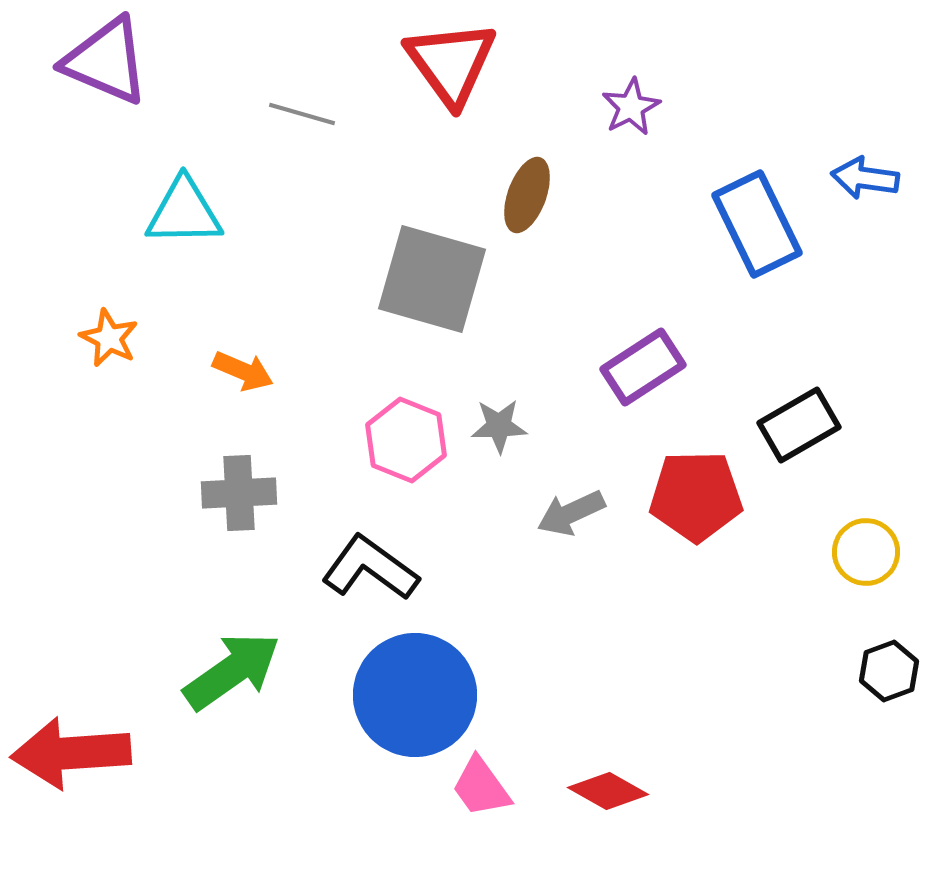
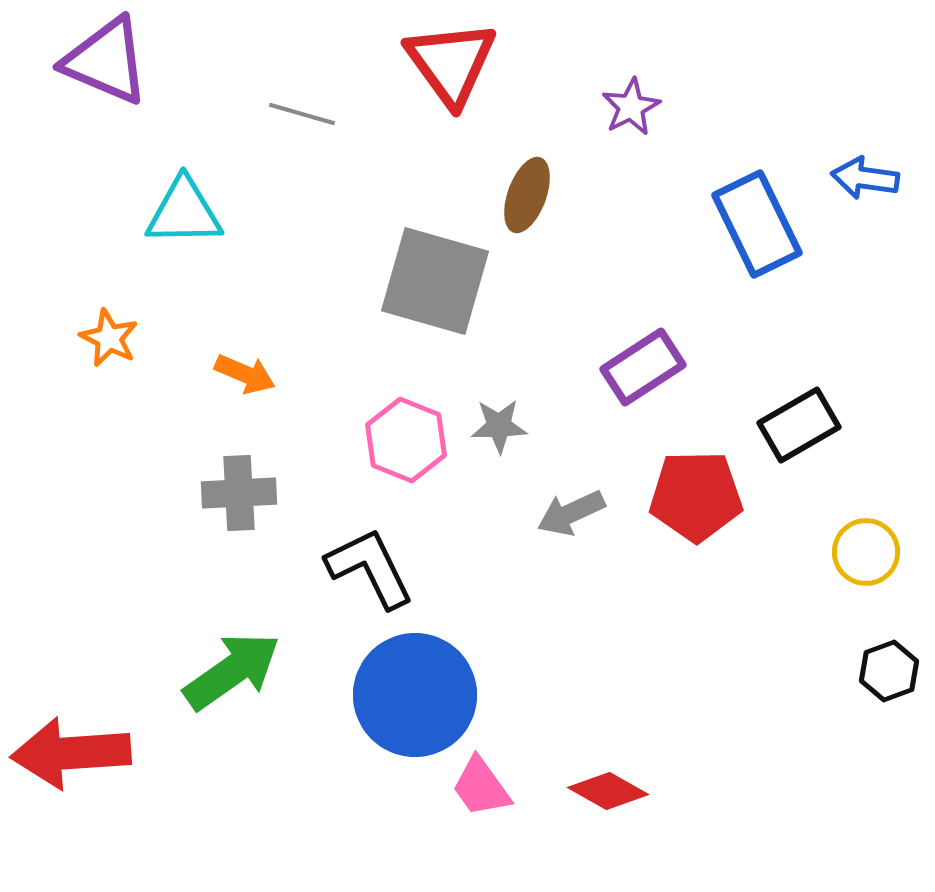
gray square: moved 3 px right, 2 px down
orange arrow: moved 2 px right, 3 px down
black L-shape: rotated 28 degrees clockwise
